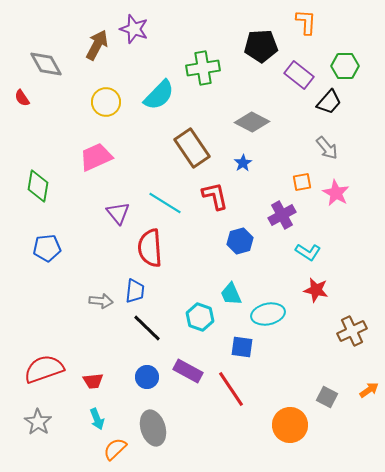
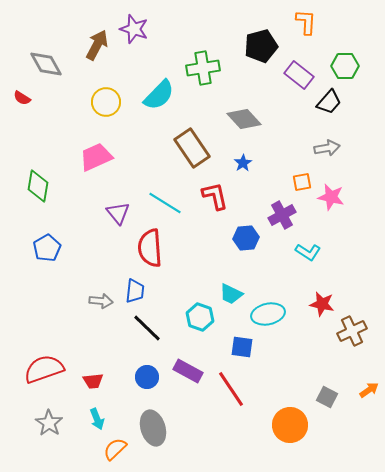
black pentagon at (261, 46): rotated 12 degrees counterclockwise
red semicircle at (22, 98): rotated 24 degrees counterclockwise
gray diamond at (252, 122): moved 8 px left, 3 px up; rotated 20 degrees clockwise
gray arrow at (327, 148): rotated 60 degrees counterclockwise
pink star at (336, 193): moved 5 px left, 4 px down; rotated 16 degrees counterclockwise
blue hexagon at (240, 241): moved 6 px right, 3 px up; rotated 10 degrees clockwise
blue pentagon at (47, 248): rotated 24 degrees counterclockwise
red star at (316, 290): moved 6 px right, 14 px down
cyan trapezoid at (231, 294): rotated 40 degrees counterclockwise
gray star at (38, 422): moved 11 px right, 1 px down
